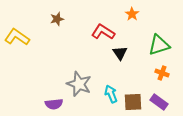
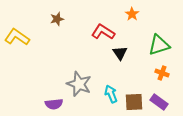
brown square: moved 1 px right
